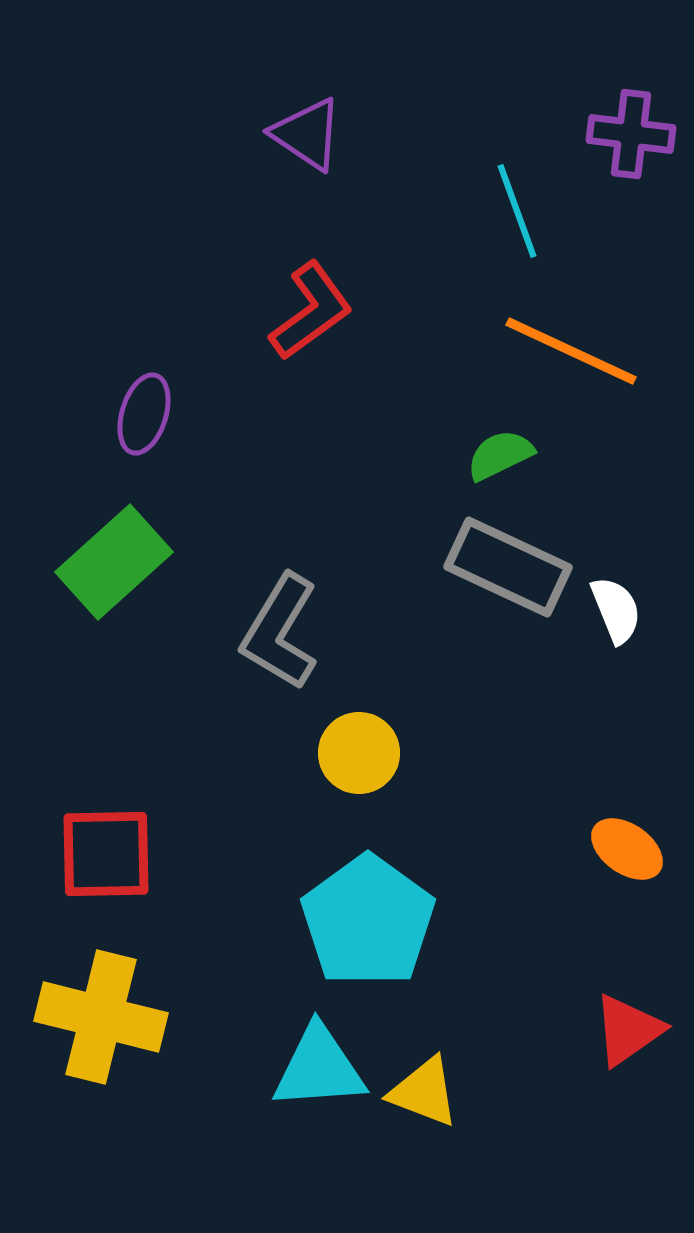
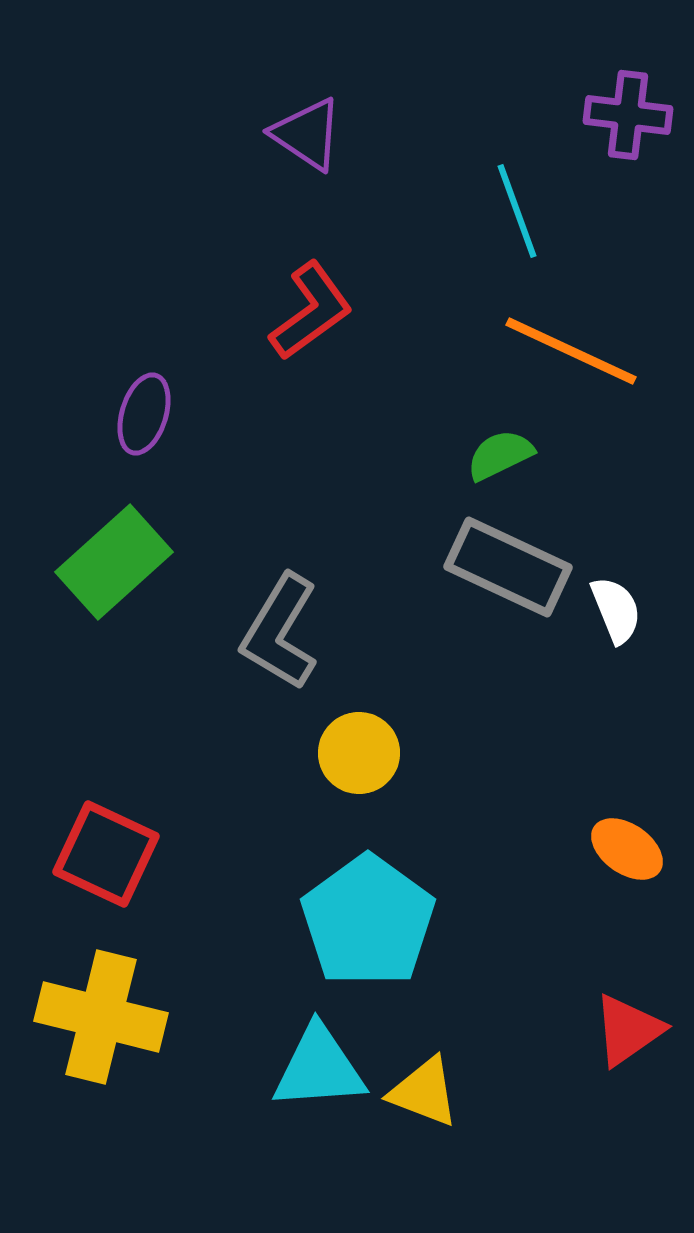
purple cross: moved 3 px left, 19 px up
red square: rotated 26 degrees clockwise
